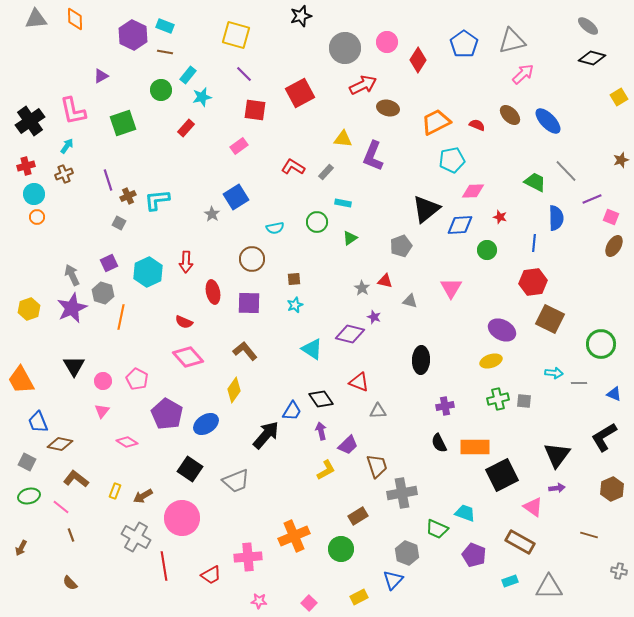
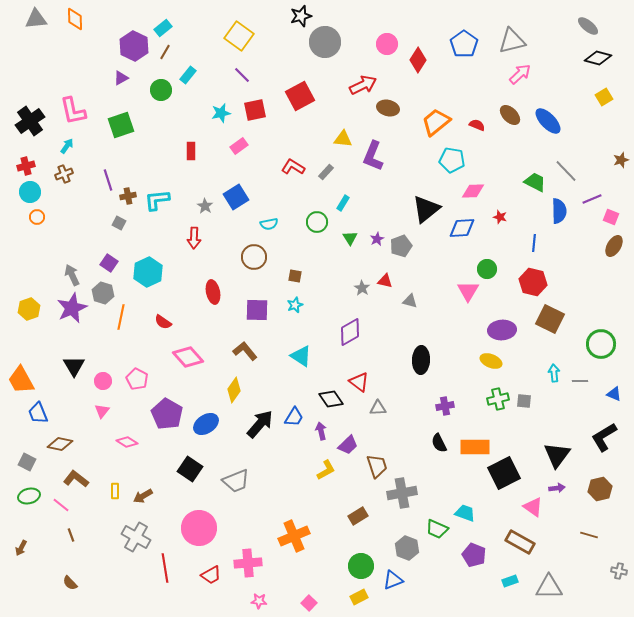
cyan rectangle at (165, 26): moved 2 px left, 2 px down; rotated 60 degrees counterclockwise
purple hexagon at (133, 35): moved 1 px right, 11 px down
yellow square at (236, 35): moved 3 px right, 1 px down; rotated 20 degrees clockwise
pink circle at (387, 42): moved 2 px down
gray circle at (345, 48): moved 20 px left, 6 px up
brown line at (165, 52): rotated 70 degrees counterclockwise
black diamond at (592, 58): moved 6 px right
purple line at (244, 74): moved 2 px left, 1 px down
pink arrow at (523, 74): moved 3 px left
purple triangle at (101, 76): moved 20 px right, 2 px down
red square at (300, 93): moved 3 px down
cyan star at (202, 97): moved 19 px right, 16 px down
yellow square at (619, 97): moved 15 px left
red square at (255, 110): rotated 20 degrees counterclockwise
orange trapezoid at (436, 122): rotated 12 degrees counterclockwise
green square at (123, 123): moved 2 px left, 2 px down
red rectangle at (186, 128): moved 5 px right, 23 px down; rotated 42 degrees counterclockwise
cyan pentagon at (452, 160): rotated 20 degrees clockwise
cyan circle at (34, 194): moved 4 px left, 2 px up
brown cross at (128, 196): rotated 14 degrees clockwise
cyan rectangle at (343, 203): rotated 70 degrees counterclockwise
gray star at (212, 214): moved 7 px left, 8 px up
blue semicircle at (556, 218): moved 3 px right, 7 px up
blue diamond at (460, 225): moved 2 px right, 3 px down
cyan semicircle at (275, 228): moved 6 px left, 4 px up
green triangle at (350, 238): rotated 28 degrees counterclockwise
green circle at (487, 250): moved 19 px down
brown circle at (252, 259): moved 2 px right, 2 px up
red arrow at (186, 262): moved 8 px right, 24 px up
purple square at (109, 263): rotated 30 degrees counterclockwise
brown square at (294, 279): moved 1 px right, 3 px up; rotated 16 degrees clockwise
red hexagon at (533, 282): rotated 20 degrees clockwise
pink triangle at (451, 288): moved 17 px right, 3 px down
purple square at (249, 303): moved 8 px right, 7 px down
purple star at (374, 317): moved 3 px right, 78 px up; rotated 24 degrees clockwise
red semicircle at (184, 322): moved 21 px left; rotated 12 degrees clockwise
purple ellipse at (502, 330): rotated 32 degrees counterclockwise
purple diamond at (350, 334): moved 2 px up; rotated 44 degrees counterclockwise
cyan triangle at (312, 349): moved 11 px left, 7 px down
yellow ellipse at (491, 361): rotated 40 degrees clockwise
cyan arrow at (554, 373): rotated 102 degrees counterclockwise
red triangle at (359, 382): rotated 15 degrees clockwise
gray line at (579, 383): moved 1 px right, 2 px up
black diamond at (321, 399): moved 10 px right
blue trapezoid at (292, 411): moved 2 px right, 6 px down
gray triangle at (378, 411): moved 3 px up
blue trapezoid at (38, 422): moved 9 px up
black arrow at (266, 435): moved 6 px left, 11 px up
black square at (502, 475): moved 2 px right, 2 px up
brown hexagon at (612, 489): moved 12 px left; rotated 10 degrees clockwise
yellow rectangle at (115, 491): rotated 21 degrees counterclockwise
pink line at (61, 507): moved 2 px up
pink circle at (182, 518): moved 17 px right, 10 px down
green circle at (341, 549): moved 20 px right, 17 px down
gray hexagon at (407, 553): moved 5 px up
pink cross at (248, 557): moved 6 px down
red line at (164, 566): moved 1 px right, 2 px down
blue triangle at (393, 580): rotated 25 degrees clockwise
